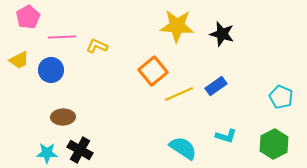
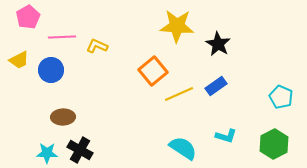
black star: moved 4 px left, 10 px down; rotated 15 degrees clockwise
